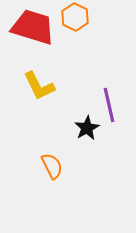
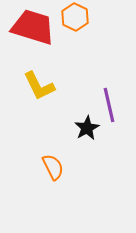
orange semicircle: moved 1 px right, 1 px down
